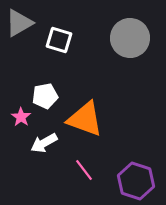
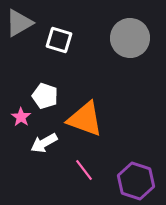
white pentagon: rotated 30 degrees clockwise
